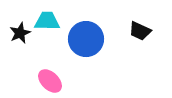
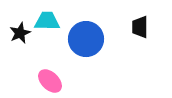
black trapezoid: moved 4 px up; rotated 65 degrees clockwise
